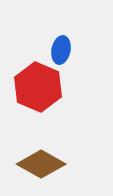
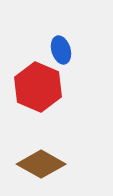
blue ellipse: rotated 28 degrees counterclockwise
